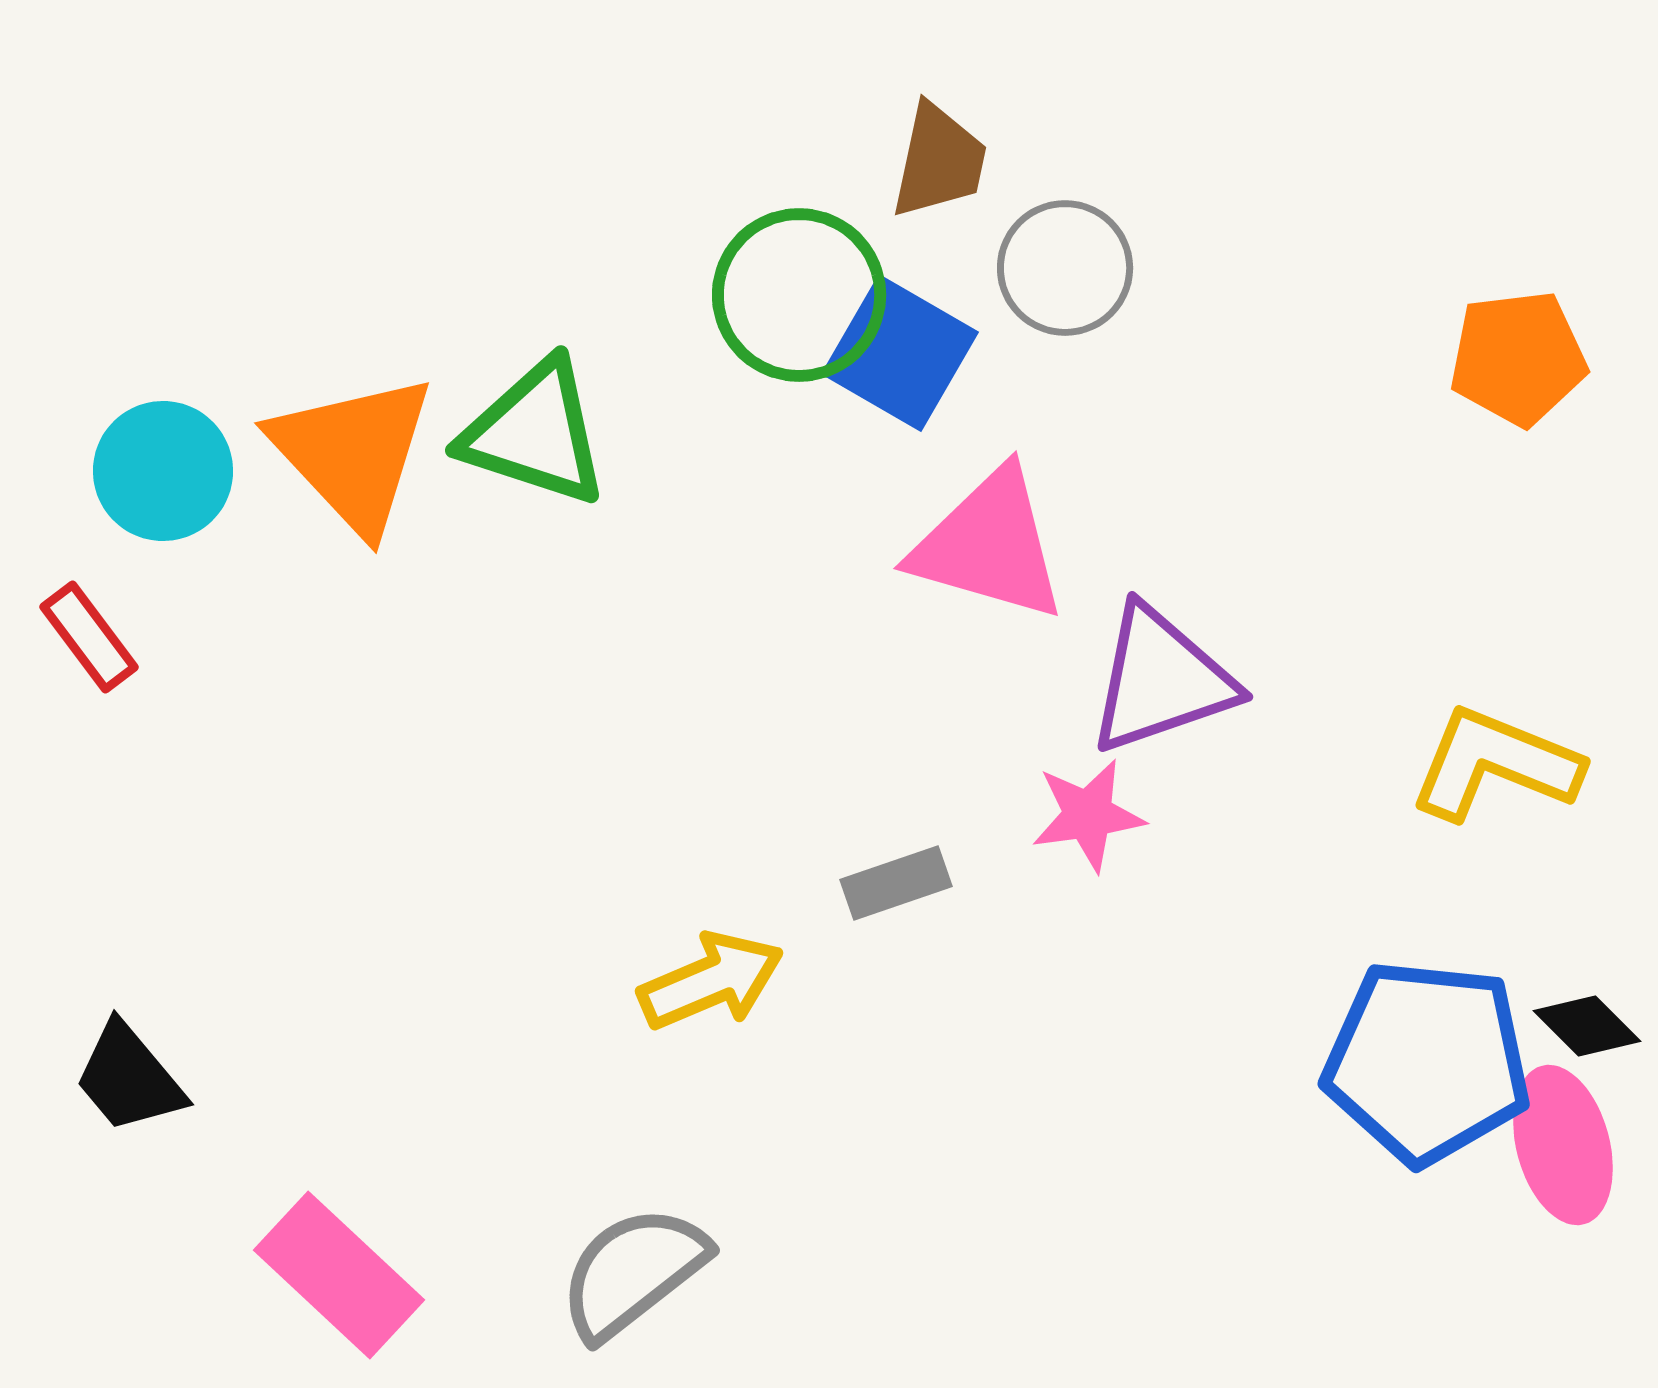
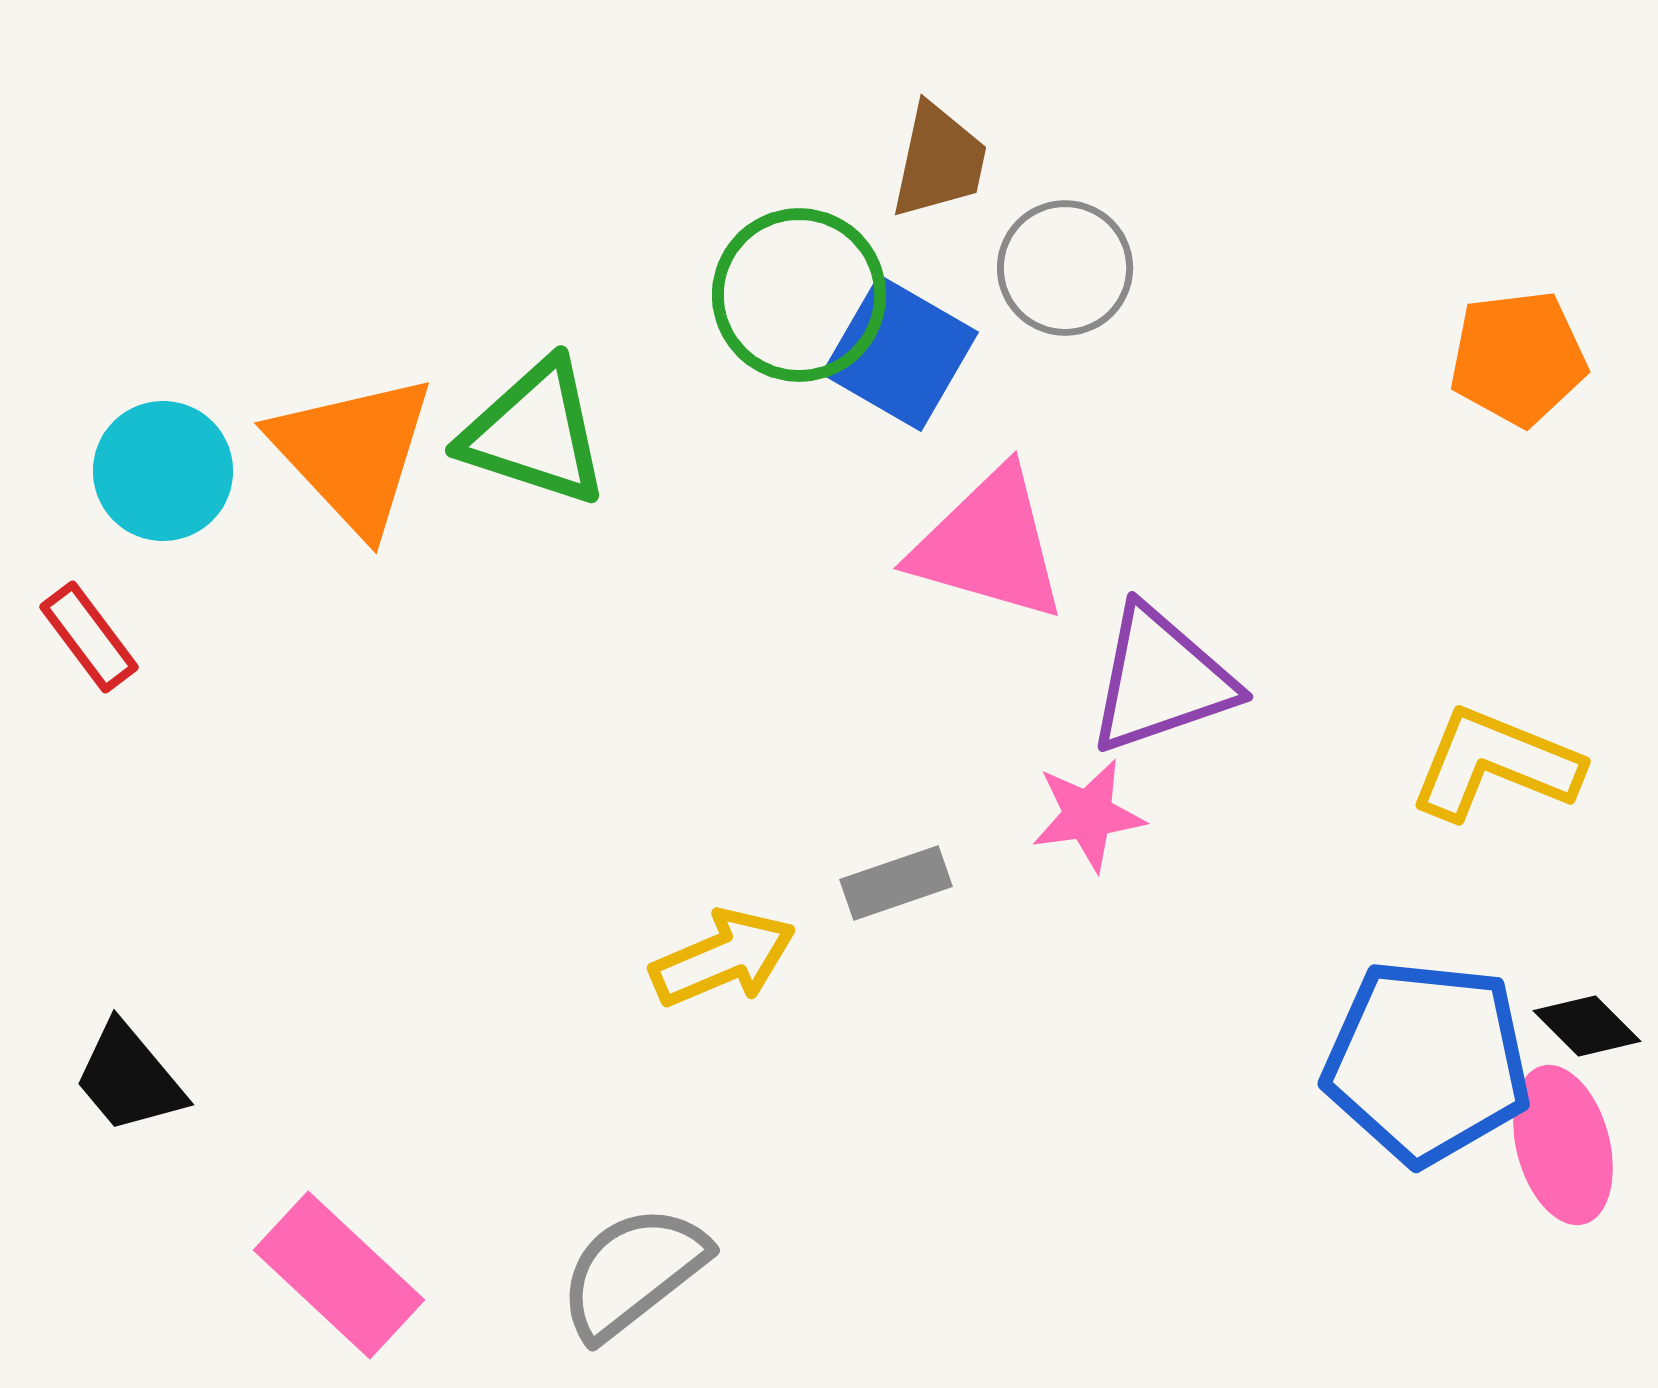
yellow arrow: moved 12 px right, 23 px up
